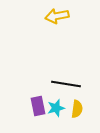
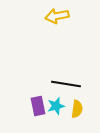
cyan star: moved 2 px up
